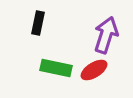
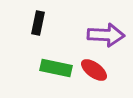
purple arrow: rotated 75 degrees clockwise
red ellipse: rotated 68 degrees clockwise
